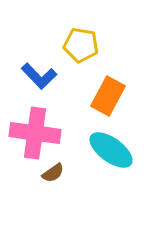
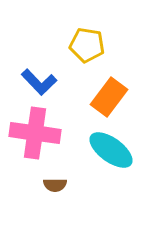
yellow pentagon: moved 6 px right
blue L-shape: moved 6 px down
orange rectangle: moved 1 px right, 1 px down; rotated 9 degrees clockwise
brown semicircle: moved 2 px right, 12 px down; rotated 35 degrees clockwise
